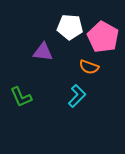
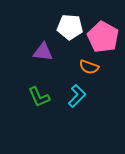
green L-shape: moved 18 px right
